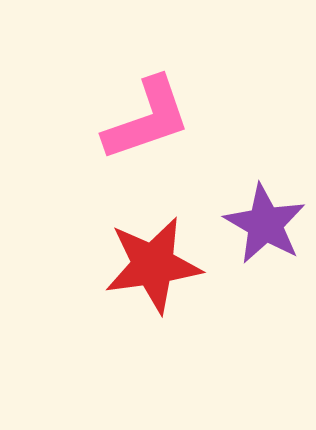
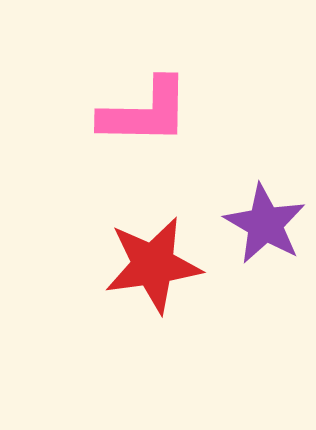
pink L-shape: moved 2 px left, 7 px up; rotated 20 degrees clockwise
